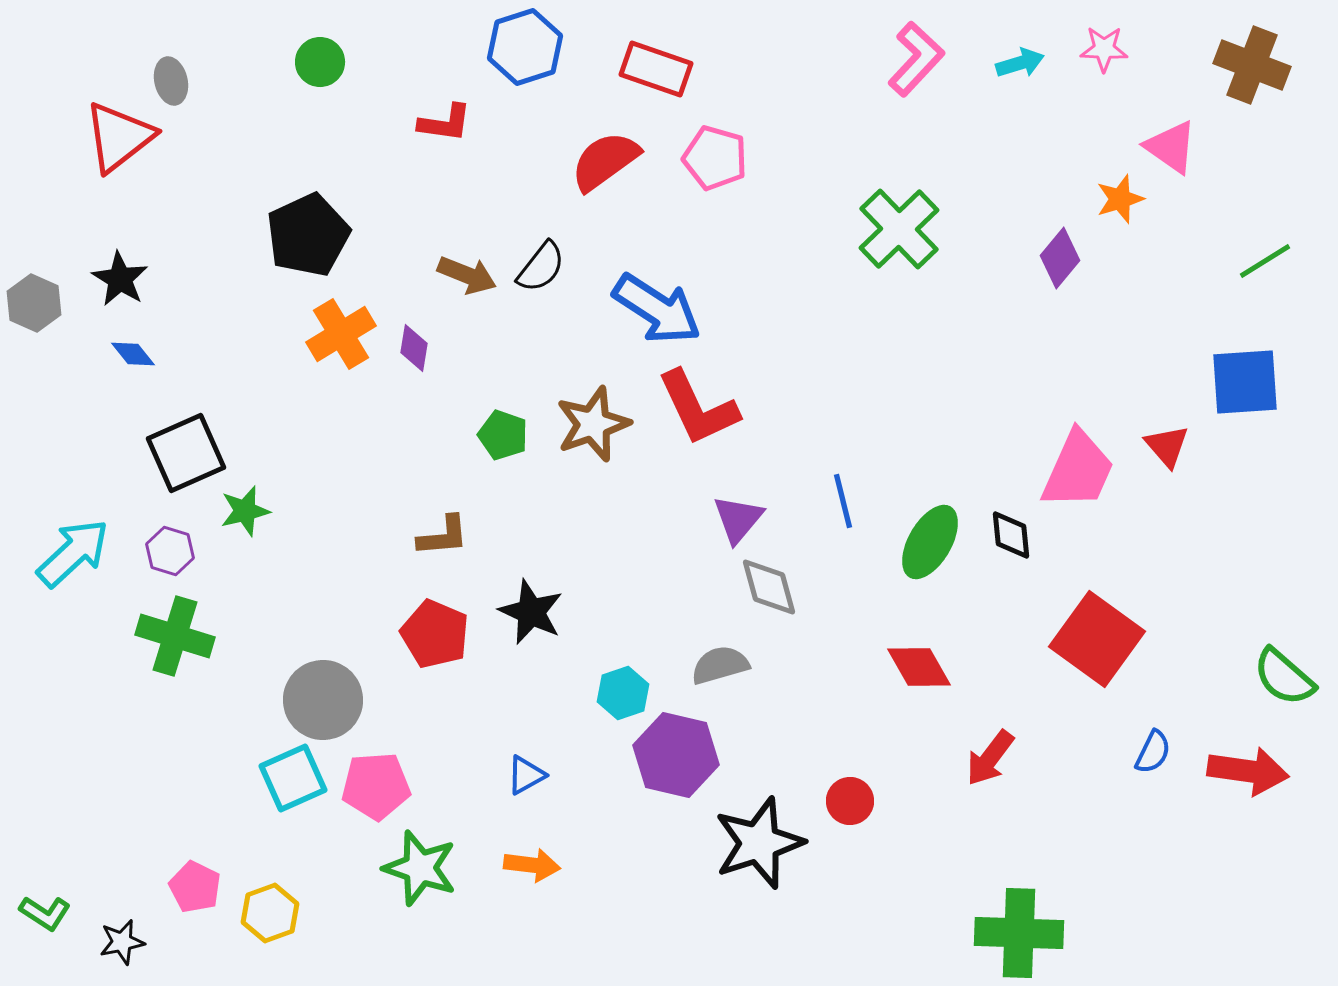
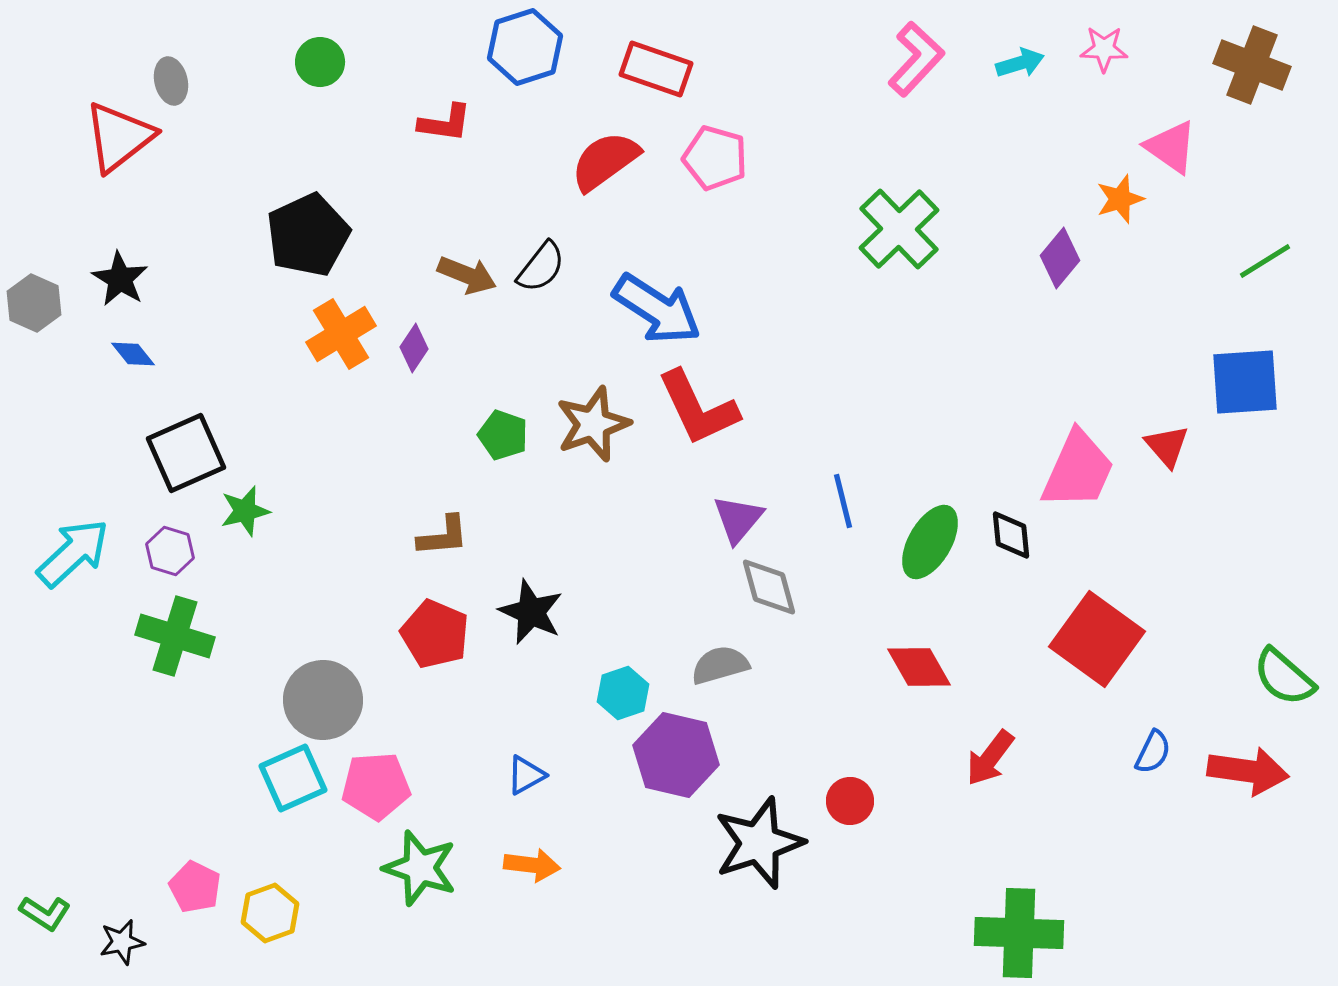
purple diamond at (414, 348): rotated 24 degrees clockwise
